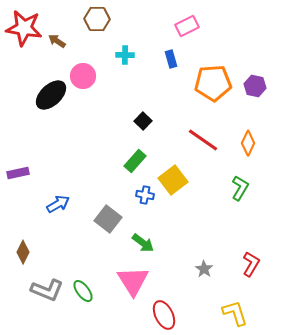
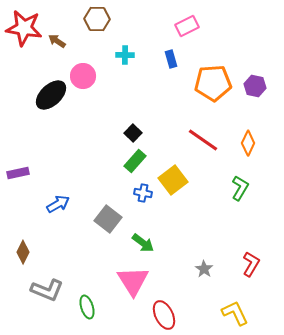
black square: moved 10 px left, 12 px down
blue cross: moved 2 px left, 2 px up
green ellipse: moved 4 px right, 16 px down; rotated 20 degrees clockwise
yellow L-shape: rotated 8 degrees counterclockwise
